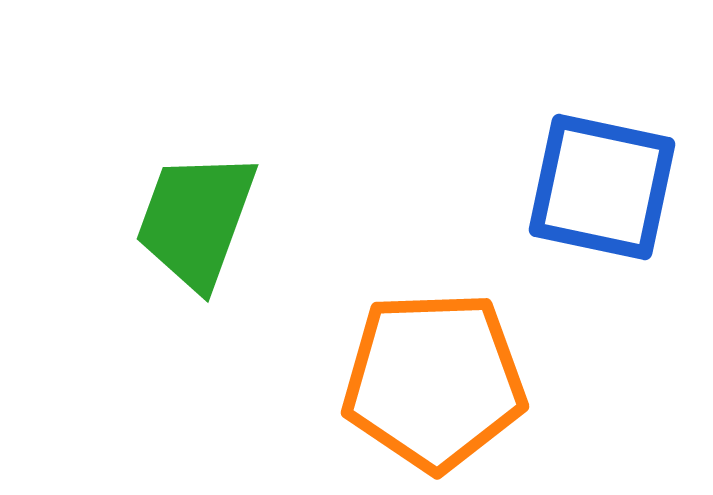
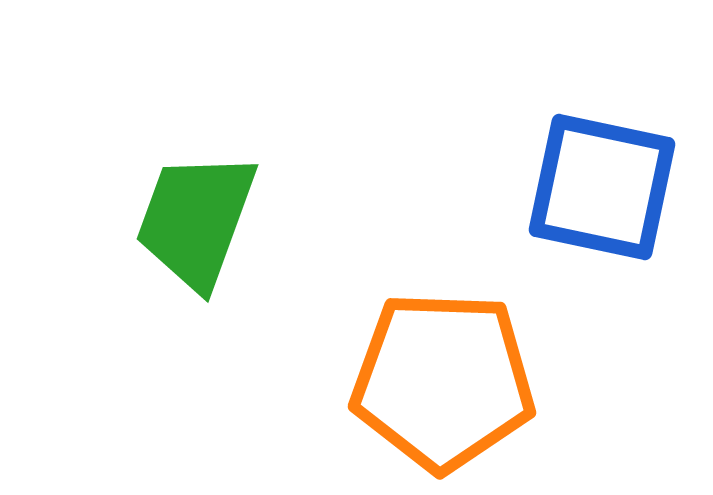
orange pentagon: moved 9 px right; rotated 4 degrees clockwise
